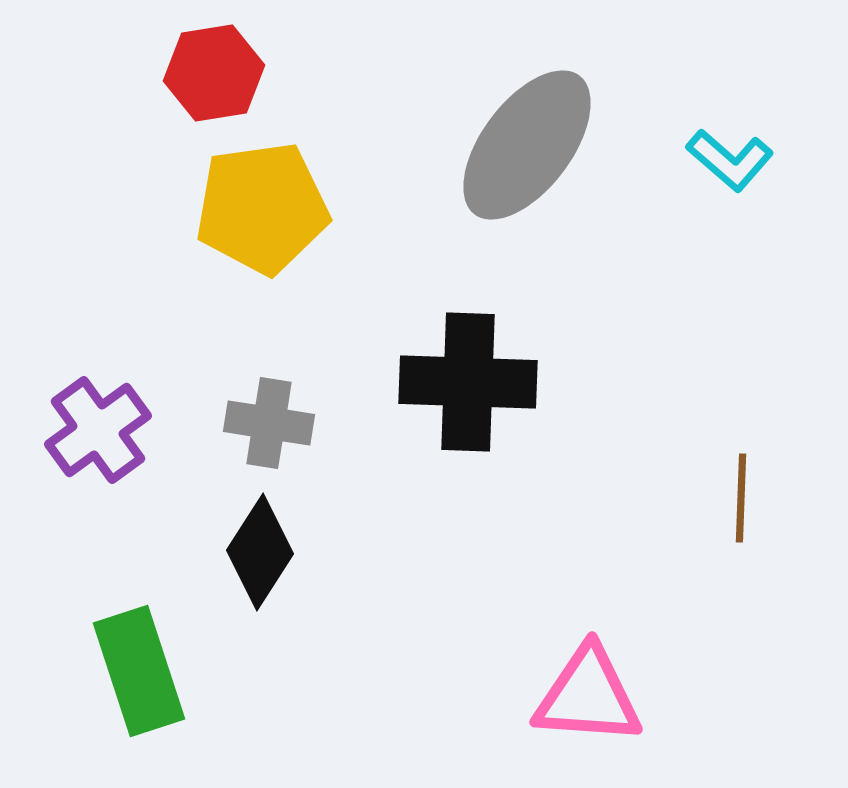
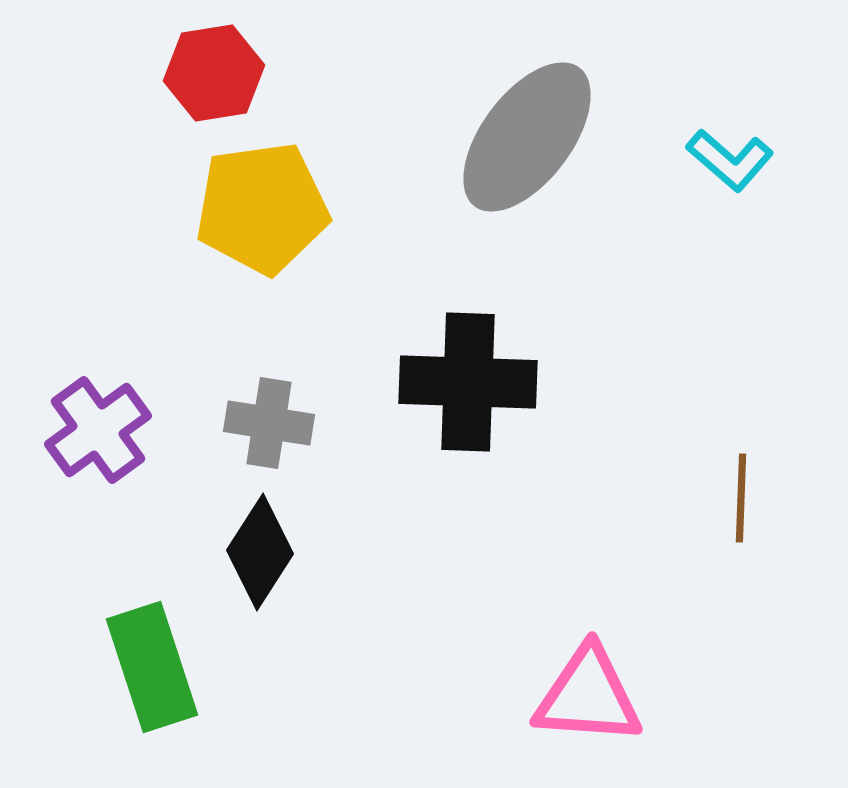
gray ellipse: moved 8 px up
green rectangle: moved 13 px right, 4 px up
